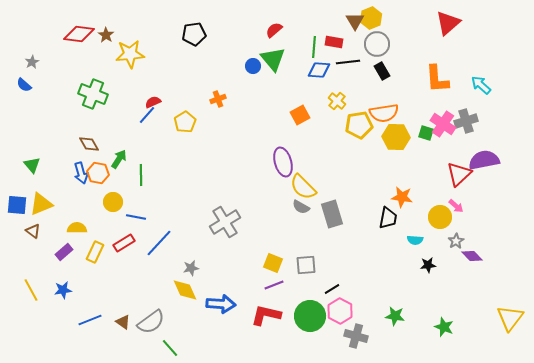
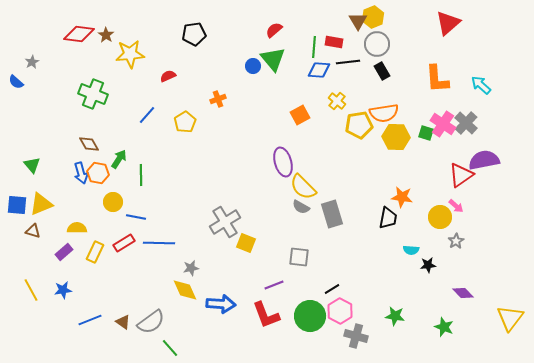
yellow hexagon at (371, 18): moved 2 px right, 1 px up
brown triangle at (355, 21): moved 3 px right
blue semicircle at (24, 85): moved 8 px left, 3 px up
red semicircle at (153, 102): moved 15 px right, 26 px up
gray cross at (466, 121): moved 2 px down; rotated 30 degrees counterclockwise
red triangle at (459, 174): moved 2 px right, 1 px down; rotated 8 degrees clockwise
brown triangle at (33, 231): rotated 21 degrees counterclockwise
cyan semicircle at (415, 240): moved 4 px left, 10 px down
blue line at (159, 243): rotated 48 degrees clockwise
purple diamond at (472, 256): moved 9 px left, 37 px down
yellow square at (273, 263): moved 27 px left, 20 px up
gray square at (306, 265): moved 7 px left, 8 px up; rotated 10 degrees clockwise
red L-shape at (266, 315): rotated 124 degrees counterclockwise
